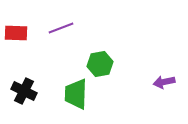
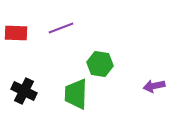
green hexagon: rotated 20 degrees clockwise
purple arrow: moved 10 px left, 4 px down
